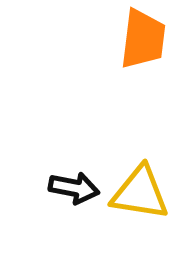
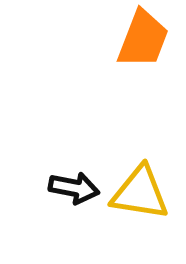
orange trapezoid: rotated 14 degrees clockwise
